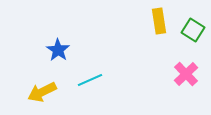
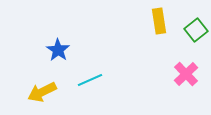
green square: moved 3 px right; rotated 20 degrees clockwise
